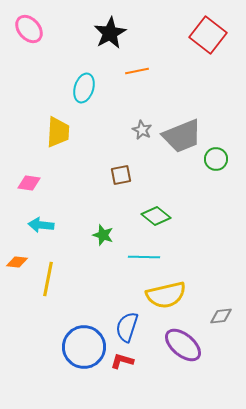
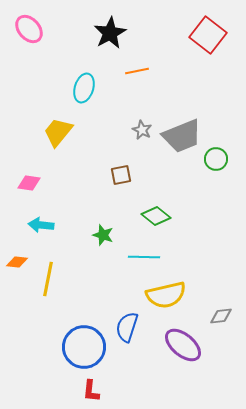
yellow trapezoid: rotated 144 degrees counterclockwise
red L-shape: moved 31 px left, 30 px down; rotated 100 degrees counterclockwise
